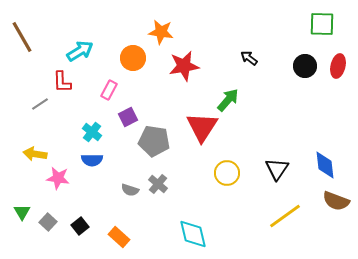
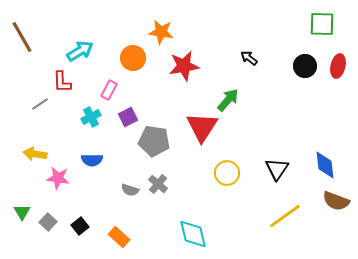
cyan cross: moved 1 px left, 15 px up; rotated 24 degrees clockwise
